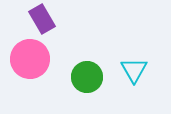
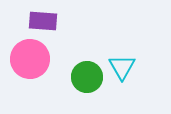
purple rectangle: moved 1 px right, 2 px down; rotated 56 degrees counterclockwise
cyan triangle: moved 12 px left, 3 px up
